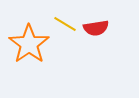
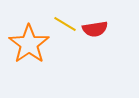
red semicircle: moved 1 px left, 1 px down
